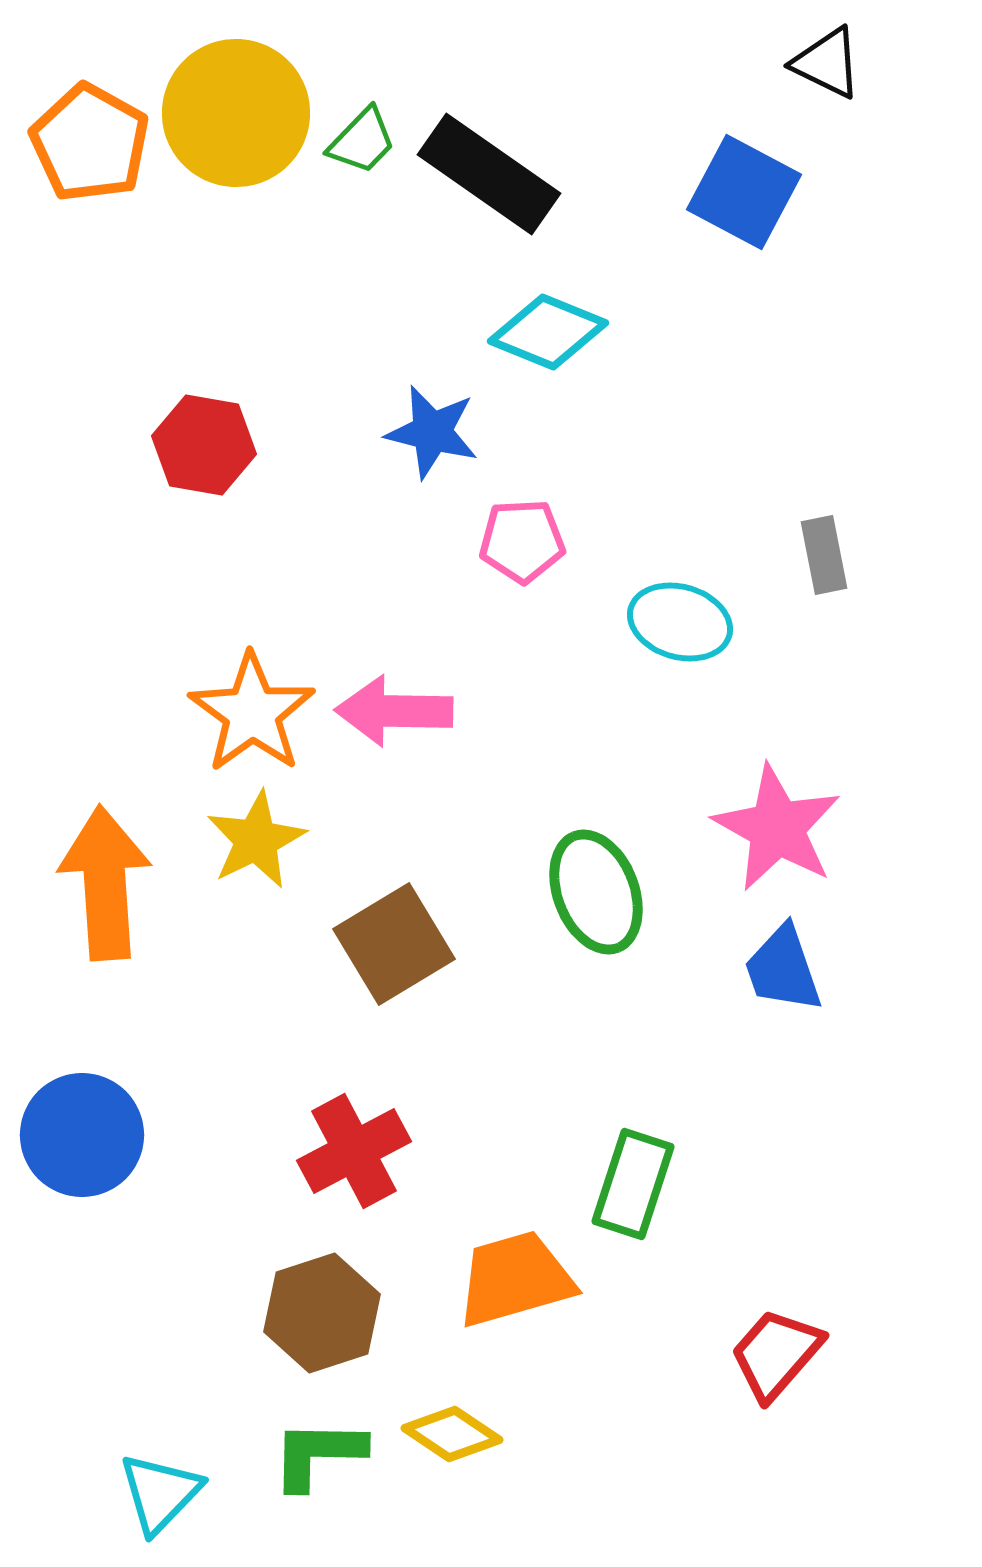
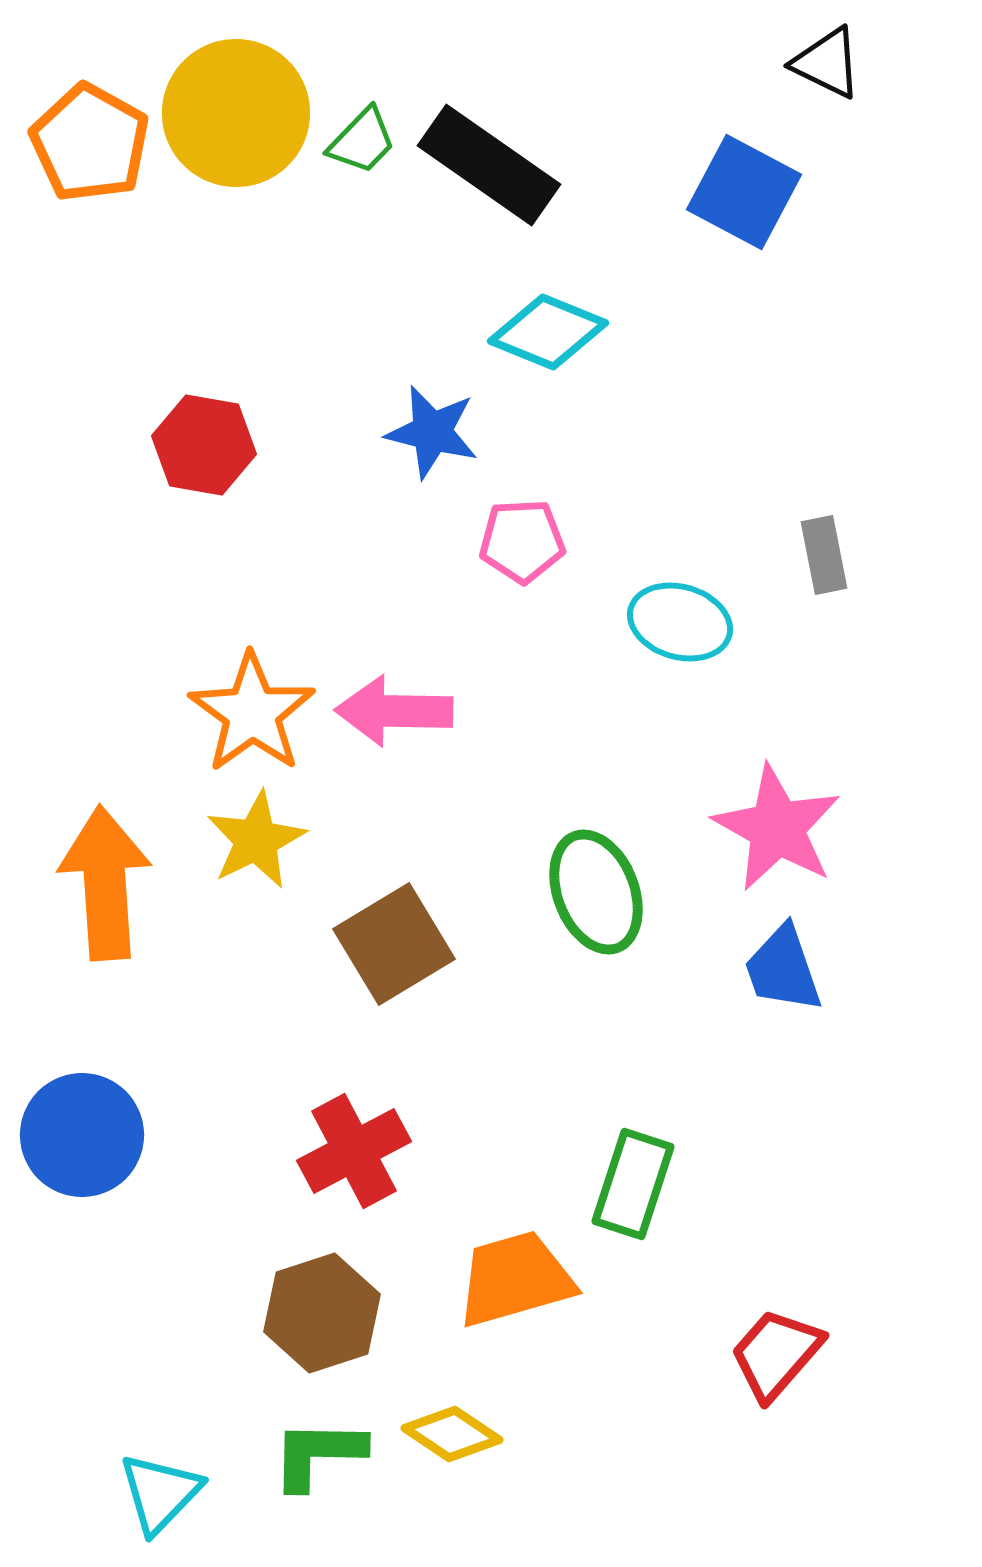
black rectangle: moved 9 px up
